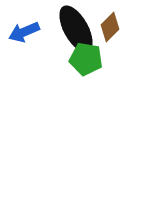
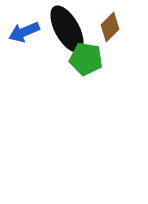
black ellipse: moved 9 px left
